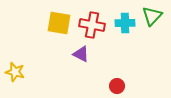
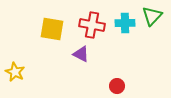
yellow square: moved 7 px left, 6 px down
yellow star: rotated 12 degrees clockwise
